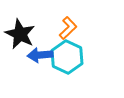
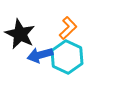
blue arrow: rotated 10 degrees counterclockwise
